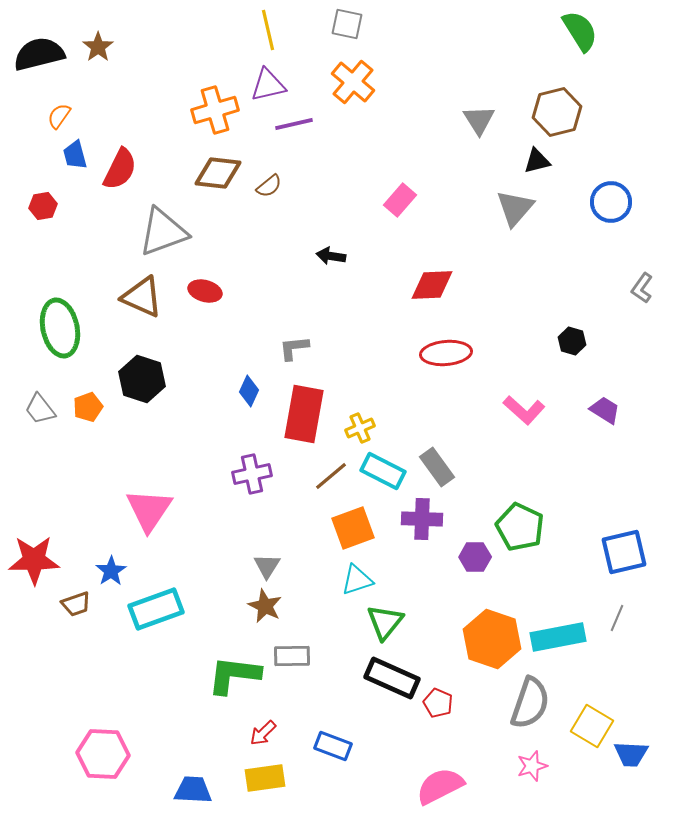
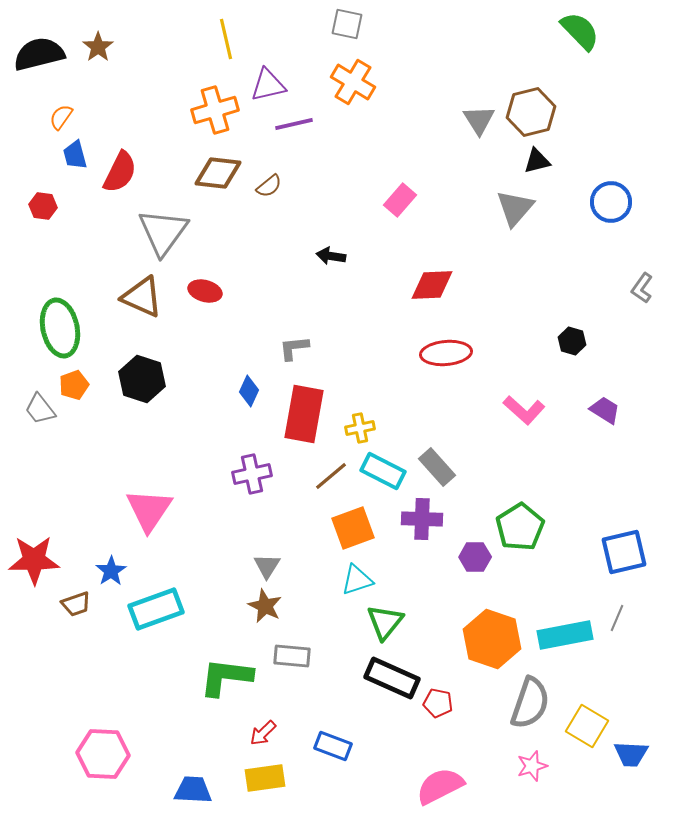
yellow line at (268, 30): moved 42 px left, 9 px down
green semicircle at (580, 31): rotated 12 degrees counterclockwise
orange cross at (353, 82): rotated 9 degrees counterclockwise
brown hexagon at (557, 112): moved 26 px left
orange semicircle at (59, 116): moved 2 px right, 1 px down
red semicircle at (120, 169): moved 3 px down
red hexagon at (43, 206): rotated 16 degrees clockwise
gray triangle at (163, 232): rotated 34 degrees counterclockwise
orange pentagon at (88, 407): moved 14 px left, 22 px up
yellow cross at (360, 428): rotated 12 degrees clockwise
gray rectangle at (437, 467): rotated 6 degrees counterclockwise
green pentagon at (520, 527): rotated 15 degrees clockwise
cyan rectangle at (558, 637): moved 7 px right, 2 px up
gray rectangle at (292, 656): rotated 6 degrees clockwise
green L-shape at (234, 675): moved 8 px left, 2 px down
red pentagon at (438, 703): rotated 12 degrees counterclockwise
yellow square at (592, 726): moved 5 px left
